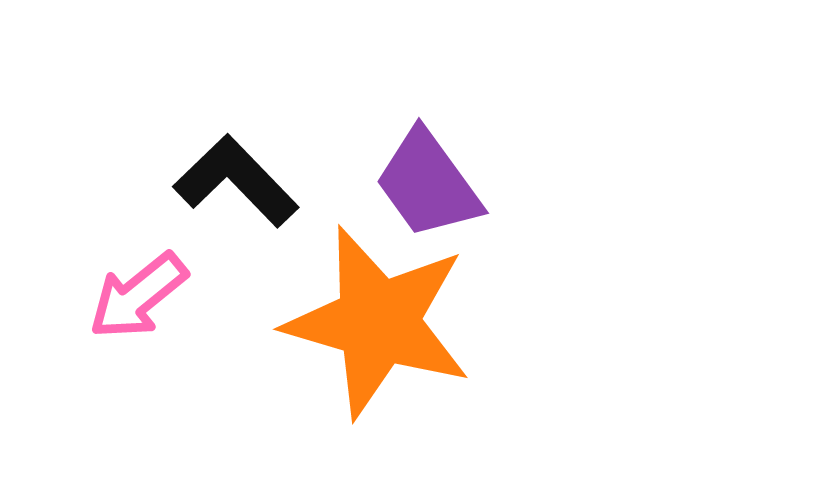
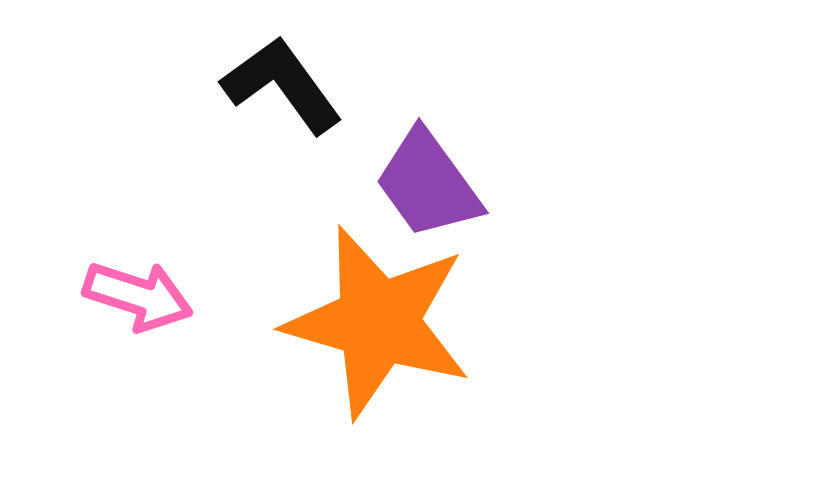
black L-shape: moved 46 px right, 96 px up; rotated 8 degrees clockwise
pink arrow: rotated 123 degrees counterclockwise
